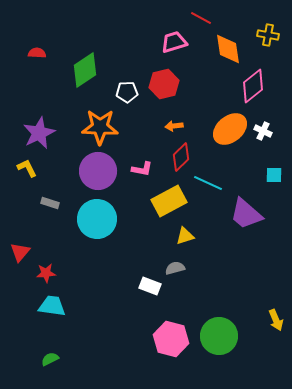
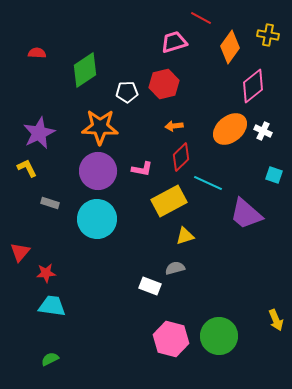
orange diamond: moved 2 px right, 2 px up; rotated 44 degrees clockwise
cyan square: rotated 18 degrees clockwise
